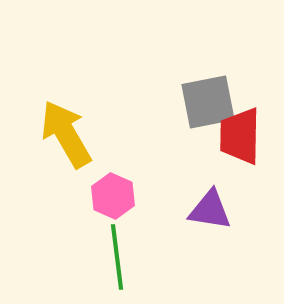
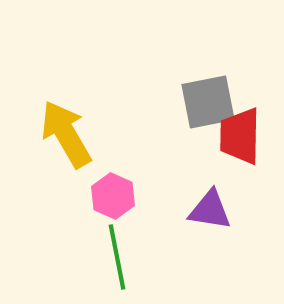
green line: rotated 4 degrees counterclockwise
